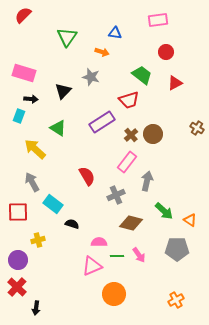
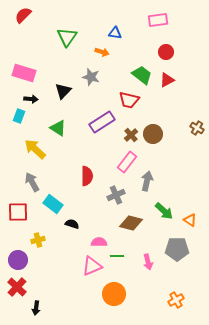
red triangle at (175, 83): moved 8 px left, 3 px up
red trapezoid at (129, 100): rotated 30 degrees clockwise
red semicircle at (87, 176): rotated 30 degrees clockwise
pink arrow at (139, 255): moved 9 px right, 7 px down; rotated 21 degrees clockwise
